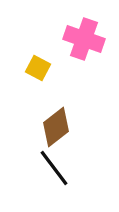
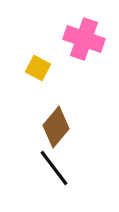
brown diamond: rotated 12 degrees counterclockwise
